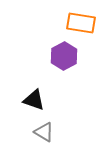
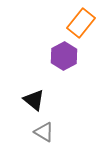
orange rectangle: rotated 60 degrees counterclockwise
black triangle: rotated 20 degrees clockwise
